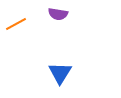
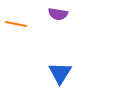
orange line: rotated 40 degrees clockwise
